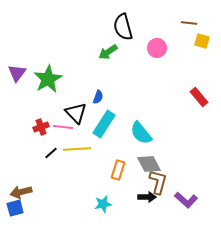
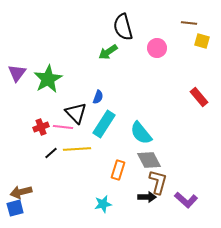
gray diamond: moved 4 px up
